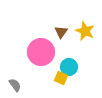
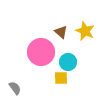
brown triangle: rotated 24 degrees counterclockwise
cyan circle: moved 1 px left, 5 px up
yellow square: rotated 24 degrees counterclockwise
gray semicircle: moved 3 px down
